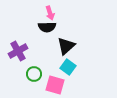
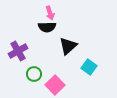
black triangle: moved 2 px right
cyan square: moved 21 px right
pink square: rotated 30 degrees clockwise
